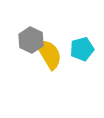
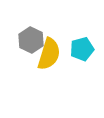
yellow semicircle: rotated 48 degrees clockwise
